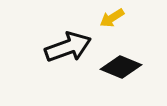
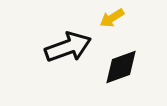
black diamond: rotated 42 degrees counterclockwise
